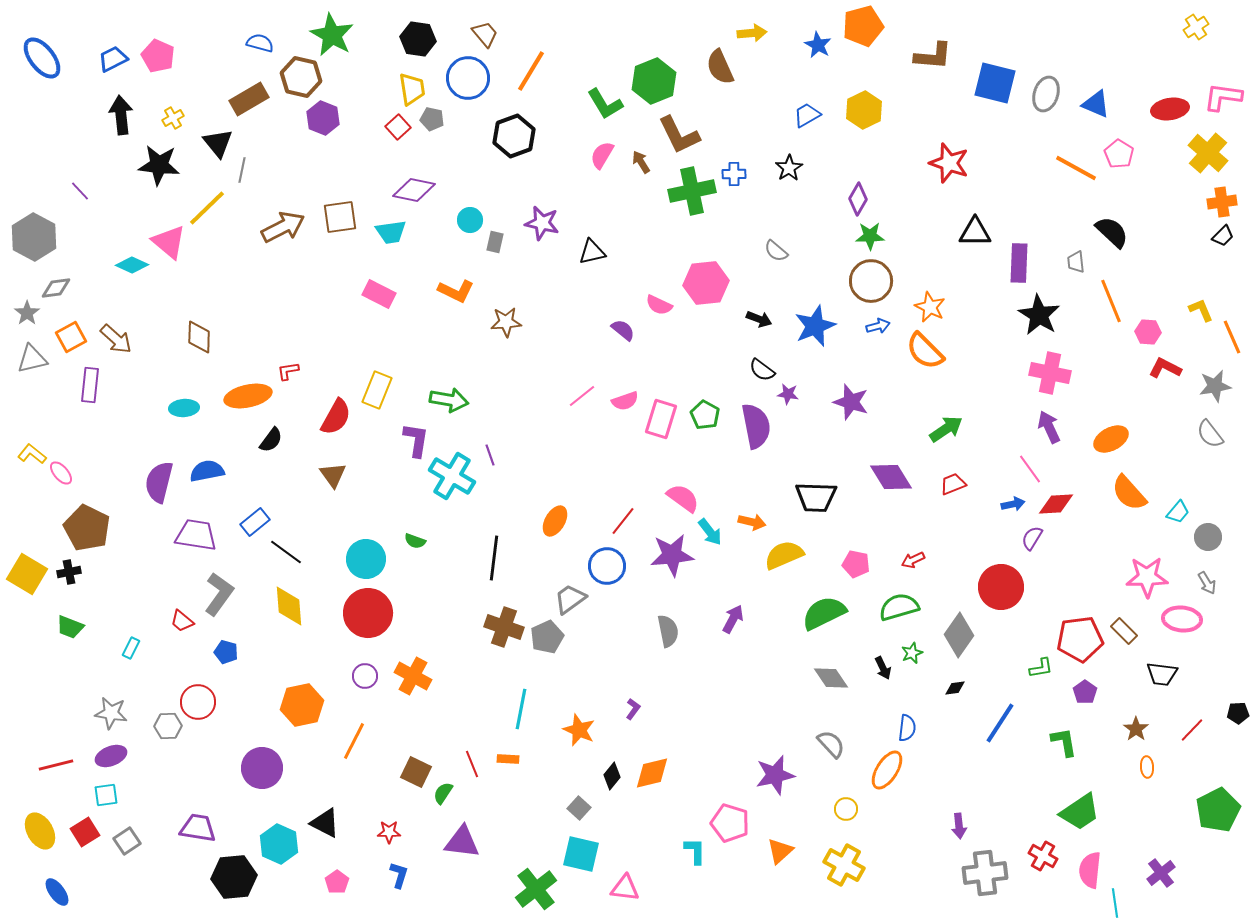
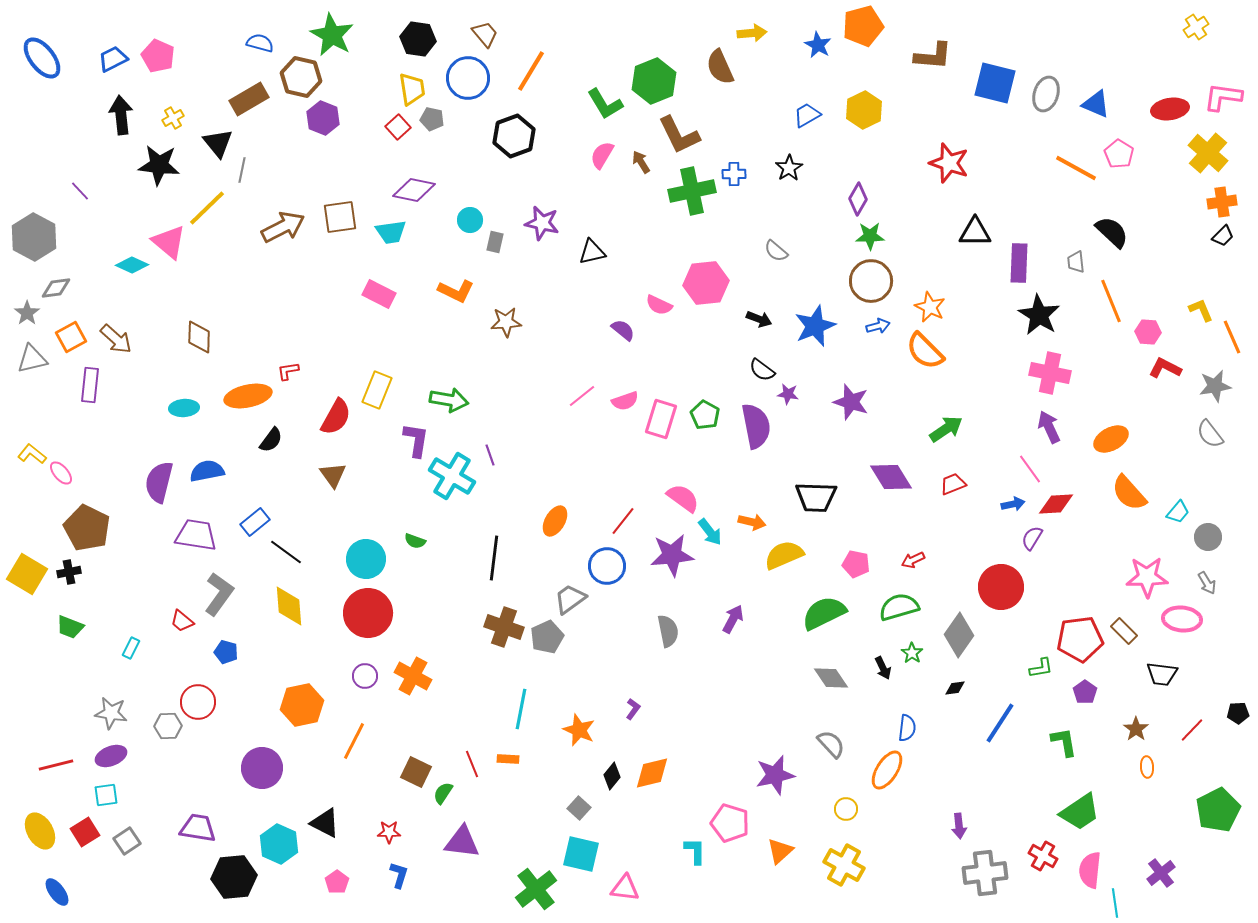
green star at (912, 653): rotated 15 degrees counterclockwise
